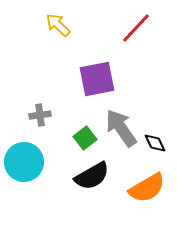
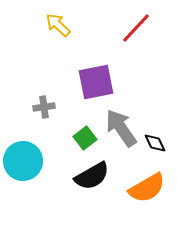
purple square: moved 1 px left, 3 px down
gray cross: moved 4 px right, 8 px up
cyan circle: moved 1 px left, 1 px up
